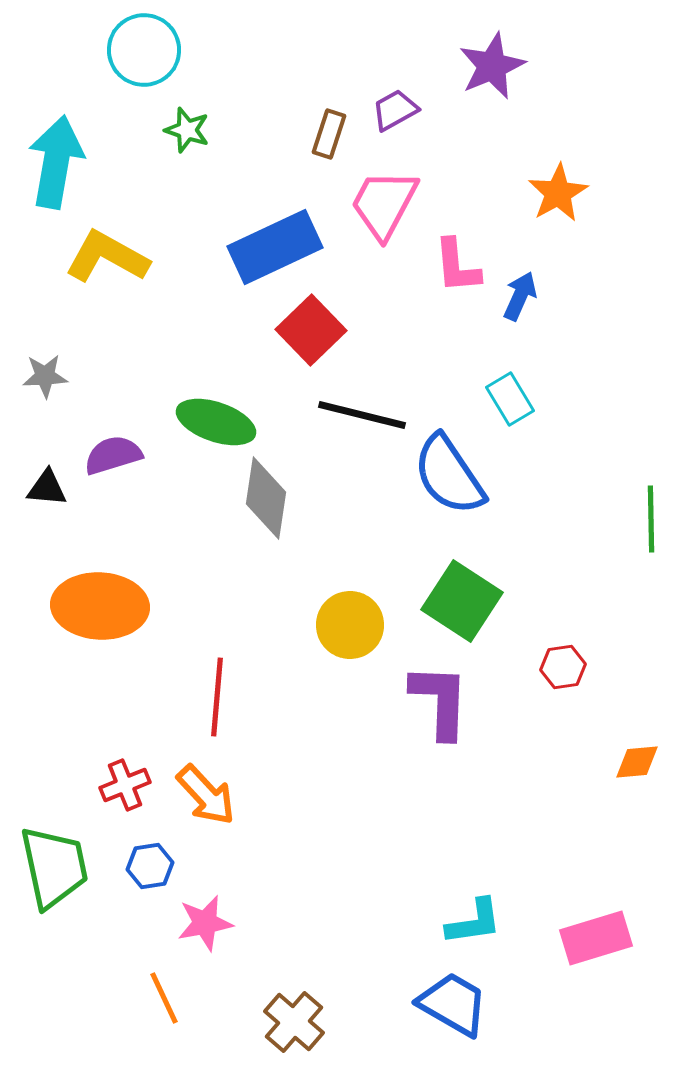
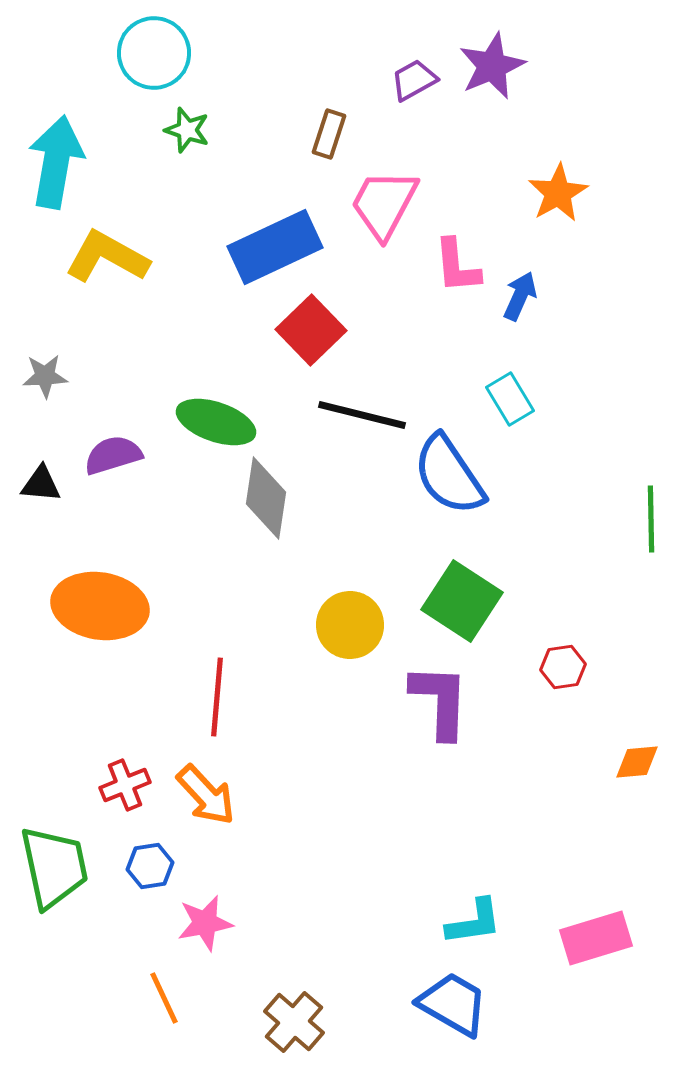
cyan circle: moved 10 px right, 3 px down
purple trapezoid: moved 19 px right, 30 px up
black triangle: moved 6 px left, 4 px up
orange ellipse: rotated 6 degrees clockwise
